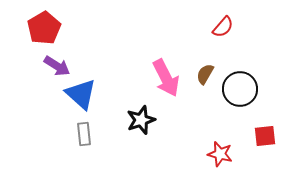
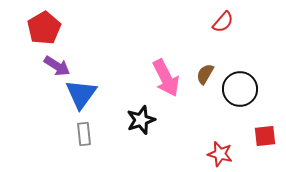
red semicircle: moved 5 px up
blue triangle: rotated 24 degrees clockwise
